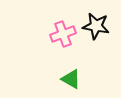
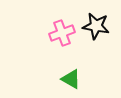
pink cross: moved 1 px left, 1 px up
